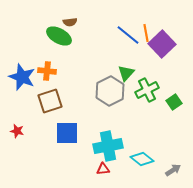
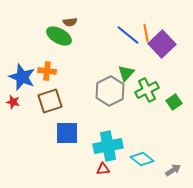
red star: moved 4 px left, 29 px up
